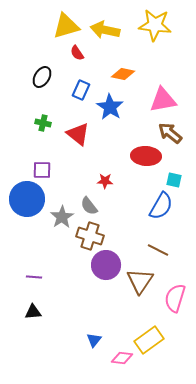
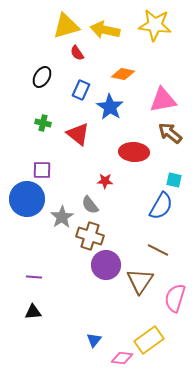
red ellipse: moved 12 px left, 4 px up
gray semicircle: moved 1 px right, 1 px up
